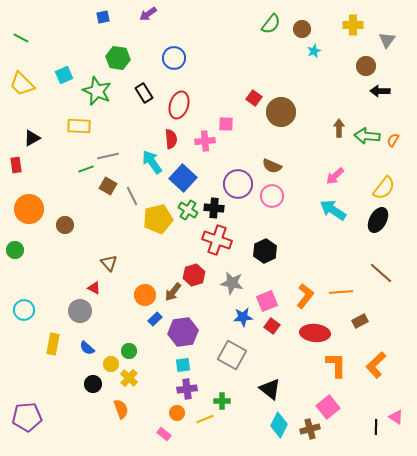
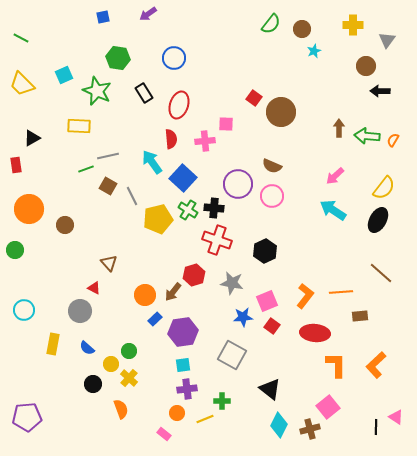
brown rectangle at (360, 321): moved 5 px up; rotated 21 degrees clockwise
